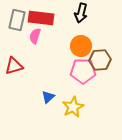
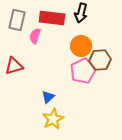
red rectangle: moved 11 px right
pink pentagon: rotated 25 degrees counterclockwise
yellow star: moved 20 px left, 12 px down
